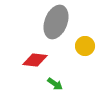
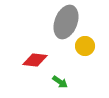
gray ellipse: moved 10 px right
green arrow: moved 5 px right, 2 px up
